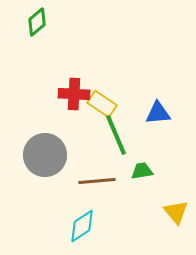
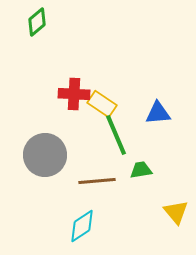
green trapezoid: moved 1 px left, 1 px up
